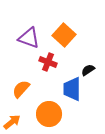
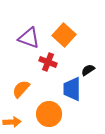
orange arrow: rotated 36 degrees clockwise
